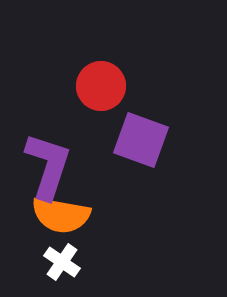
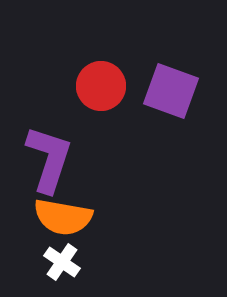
purple square: moved 30 px right, 49 px up
purple L-shape: moved 1 px right, 7 px up
orange semicircle: moved 2 px right, 2 px down
